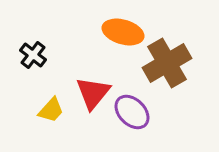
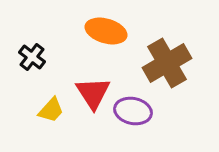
orange ellipse: moved 17 px left, 1 px up
black cross: moved 1 px left, 2 px down
red triangle: rotated 12 degrees counterclockwise
purple ellipse: moved 1 px right, 1 px up; rotated 33 degrees counterclockwise
